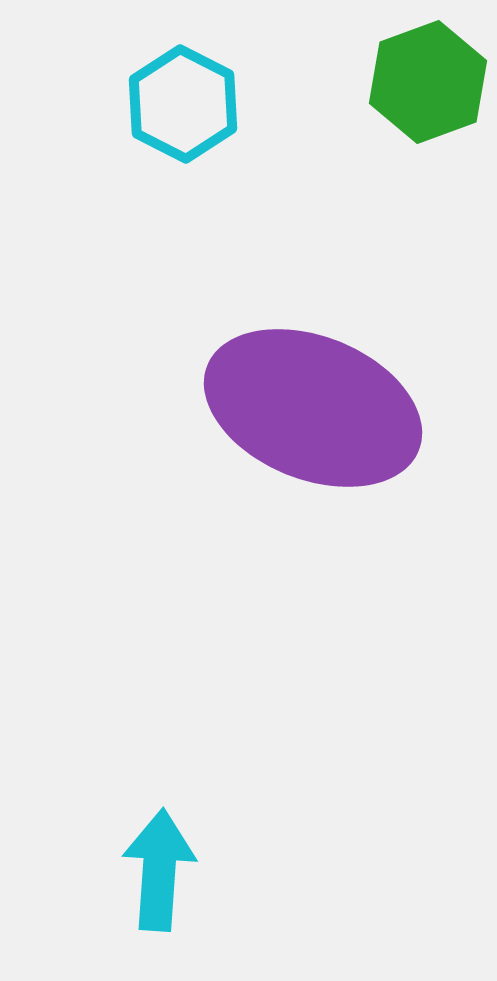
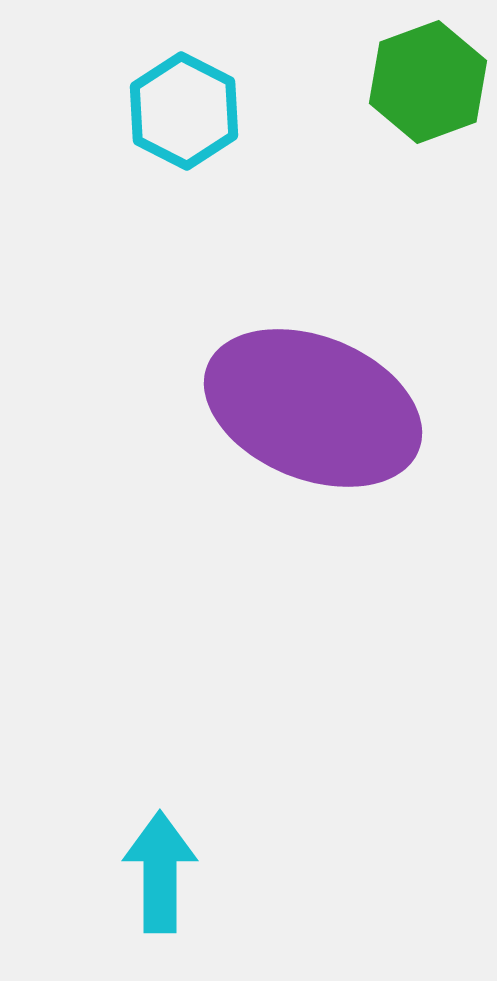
cyan hexagon: moved 1 px right, 7 px down
cyan arrow: moved 1 px right, 2 px down; rotated 4 degrees counterclockwise
